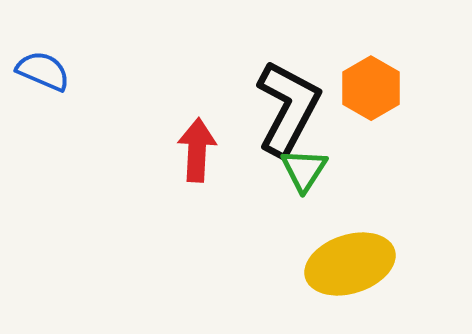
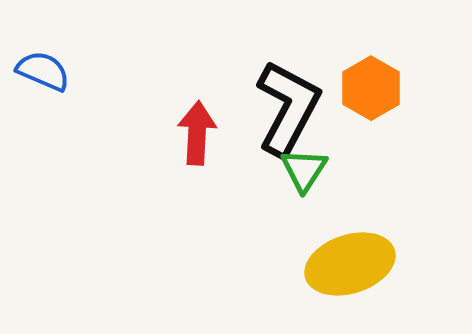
red arrow: moved 17 px up
